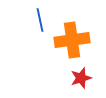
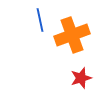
orange cross: moved 5 px up; rotated 12 degrees counterclockwise
